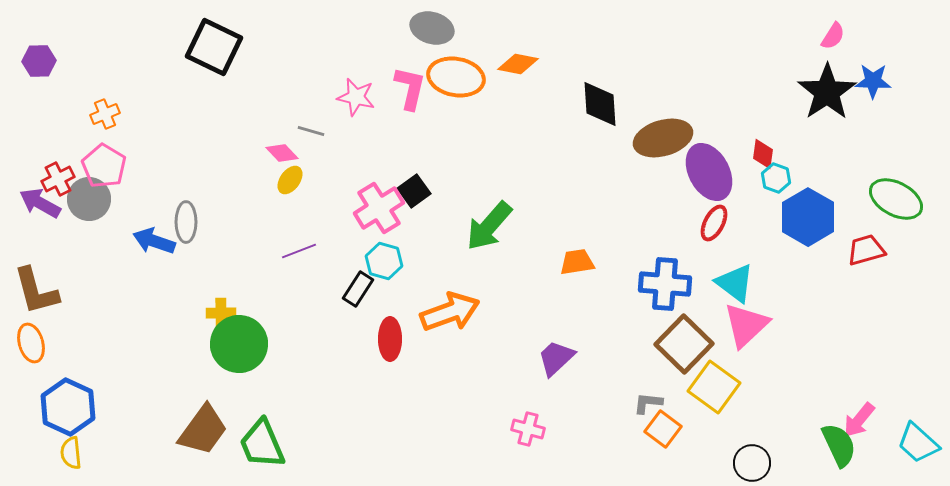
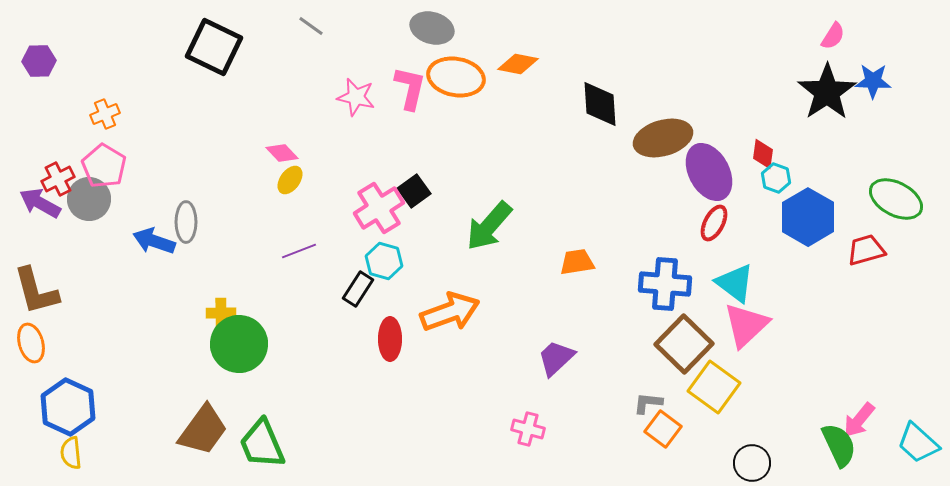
gray line at (311, 131): moved 105 px up; rotated 20 degrees clockwise
